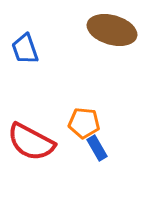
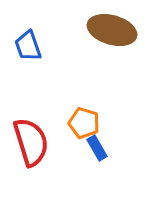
blue trapezoid: moved 3 px right, 3 px up
orange pentagon: rotated 12 degrees clockwise
red semicircle: rotated 135 degrees counterclockwise
